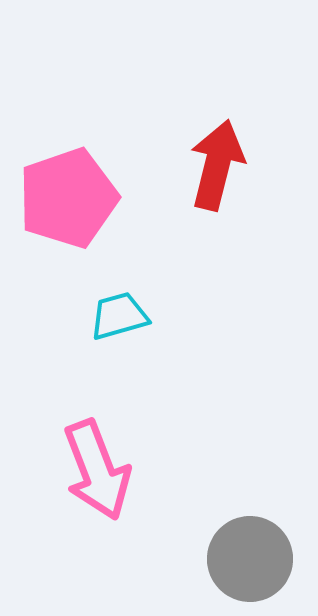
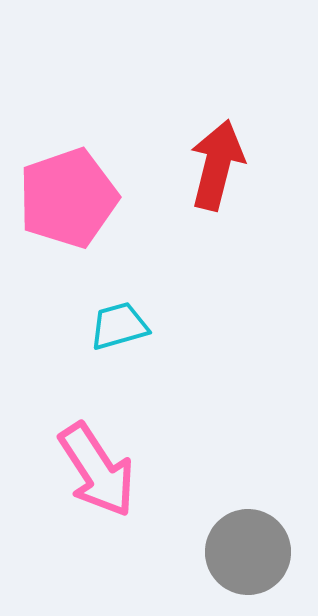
cyan trapezoid: moved 10 px down
pink arrow: rotated 12 degrees counterclockwise
gray circle: moved 2 px left, 7 px up
